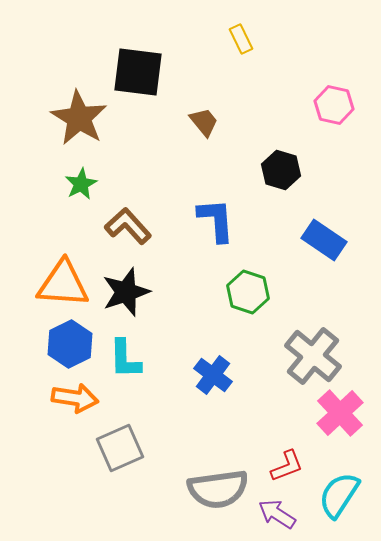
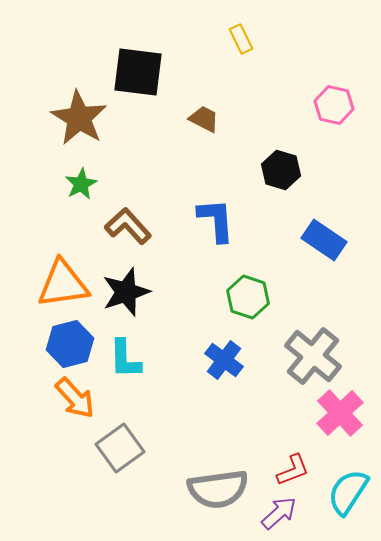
brown trapezoid: moved 3 px up; rotated 24 degrees counterclockwise
orange triangle: rotated 12 degrees counterclockwise
green hexagon: moved 5 px down
blue hexagon: rotated 12 degrees clockwise
blue cross: moved 11 px right, 15 px up
orange arrow: rotated 39 degrees clockwise
gray square: rotated 12 degrees counterclockwise
red L-shape: moved 6 px right, 4 px down
cyan semicircle: moved 9 px right, 3 px up
purple arrow: moved 2 px right, 1 px up; rotated 105 degrees clockwise
